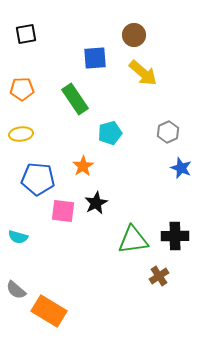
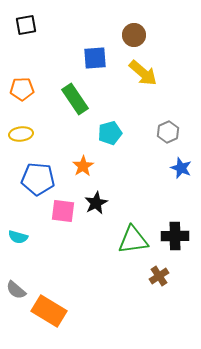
black square: moved 9 px up
